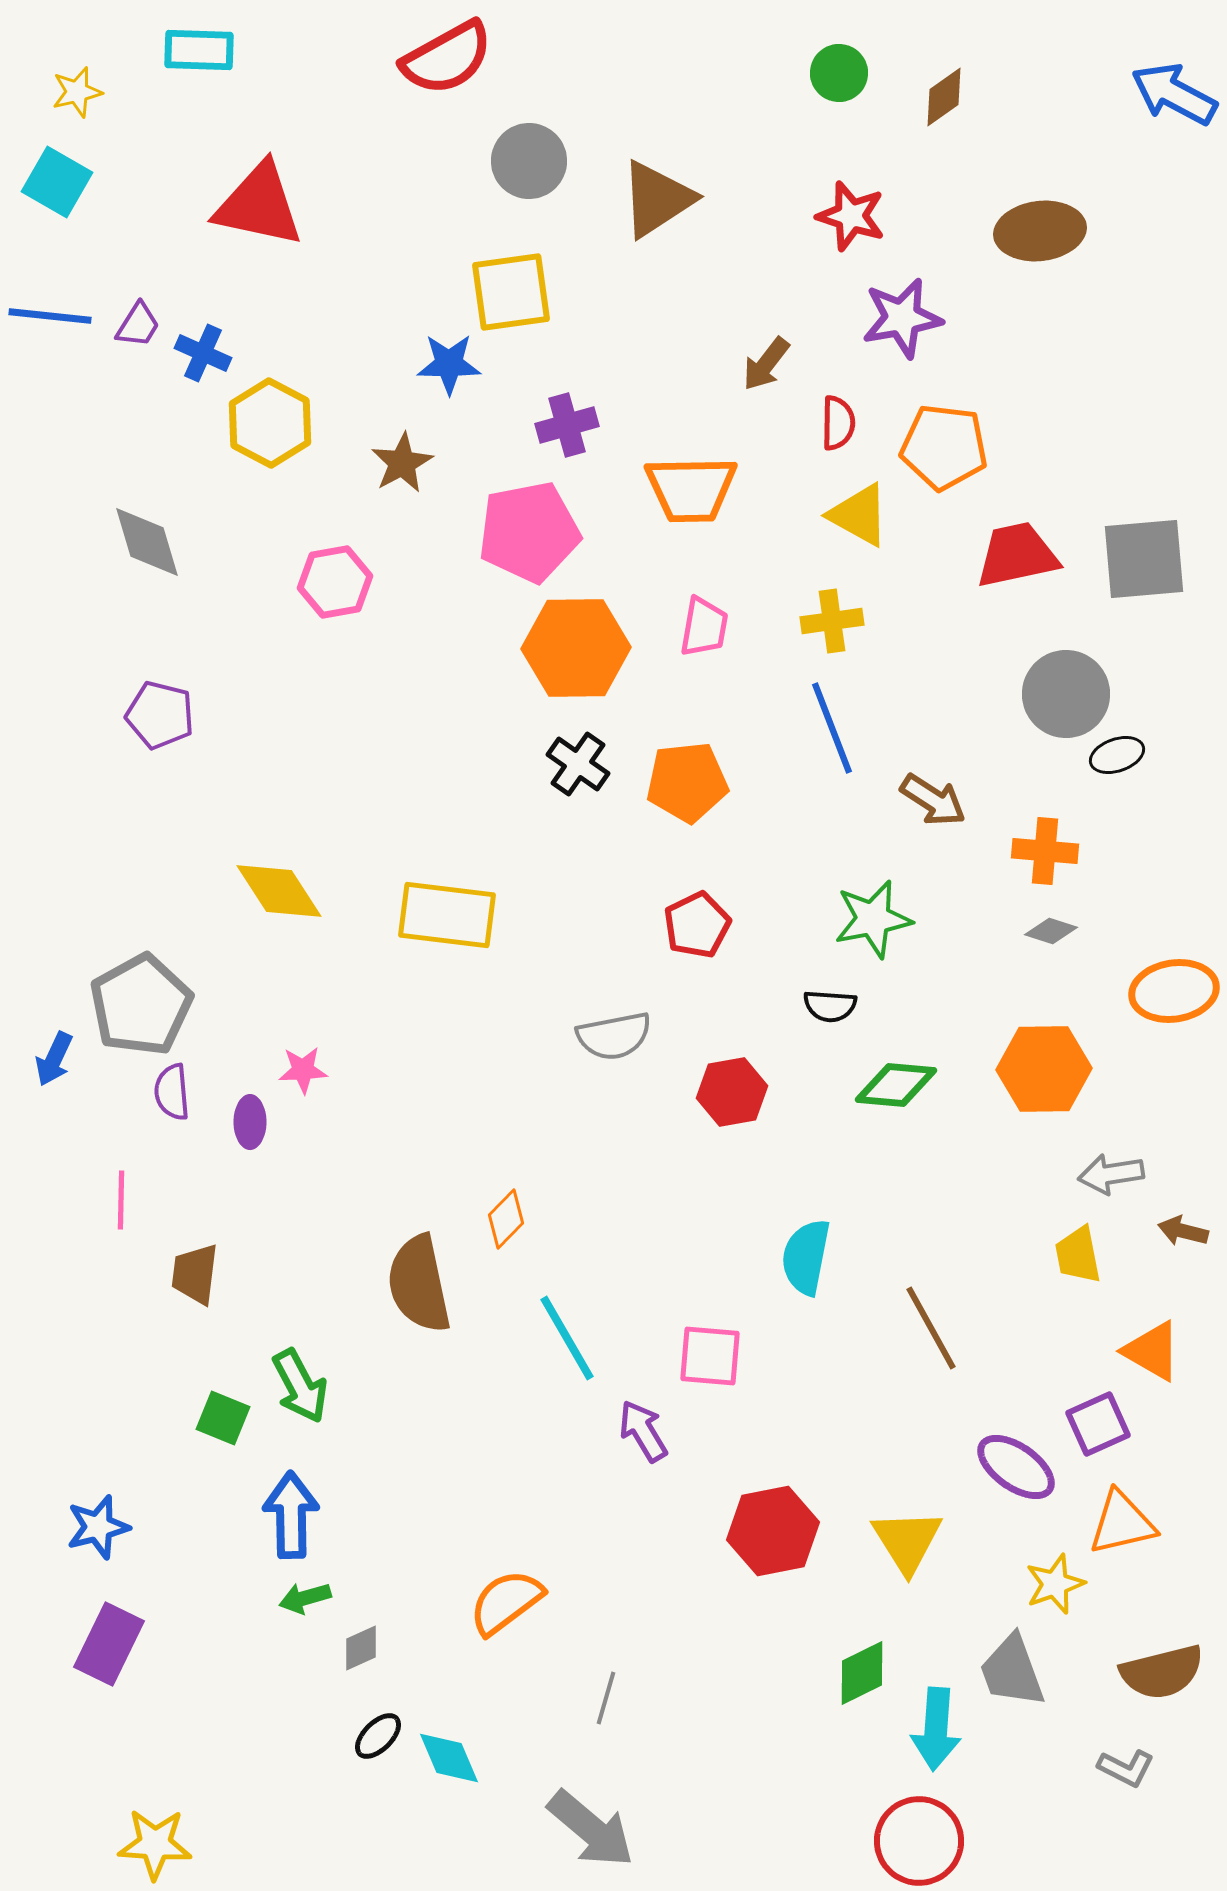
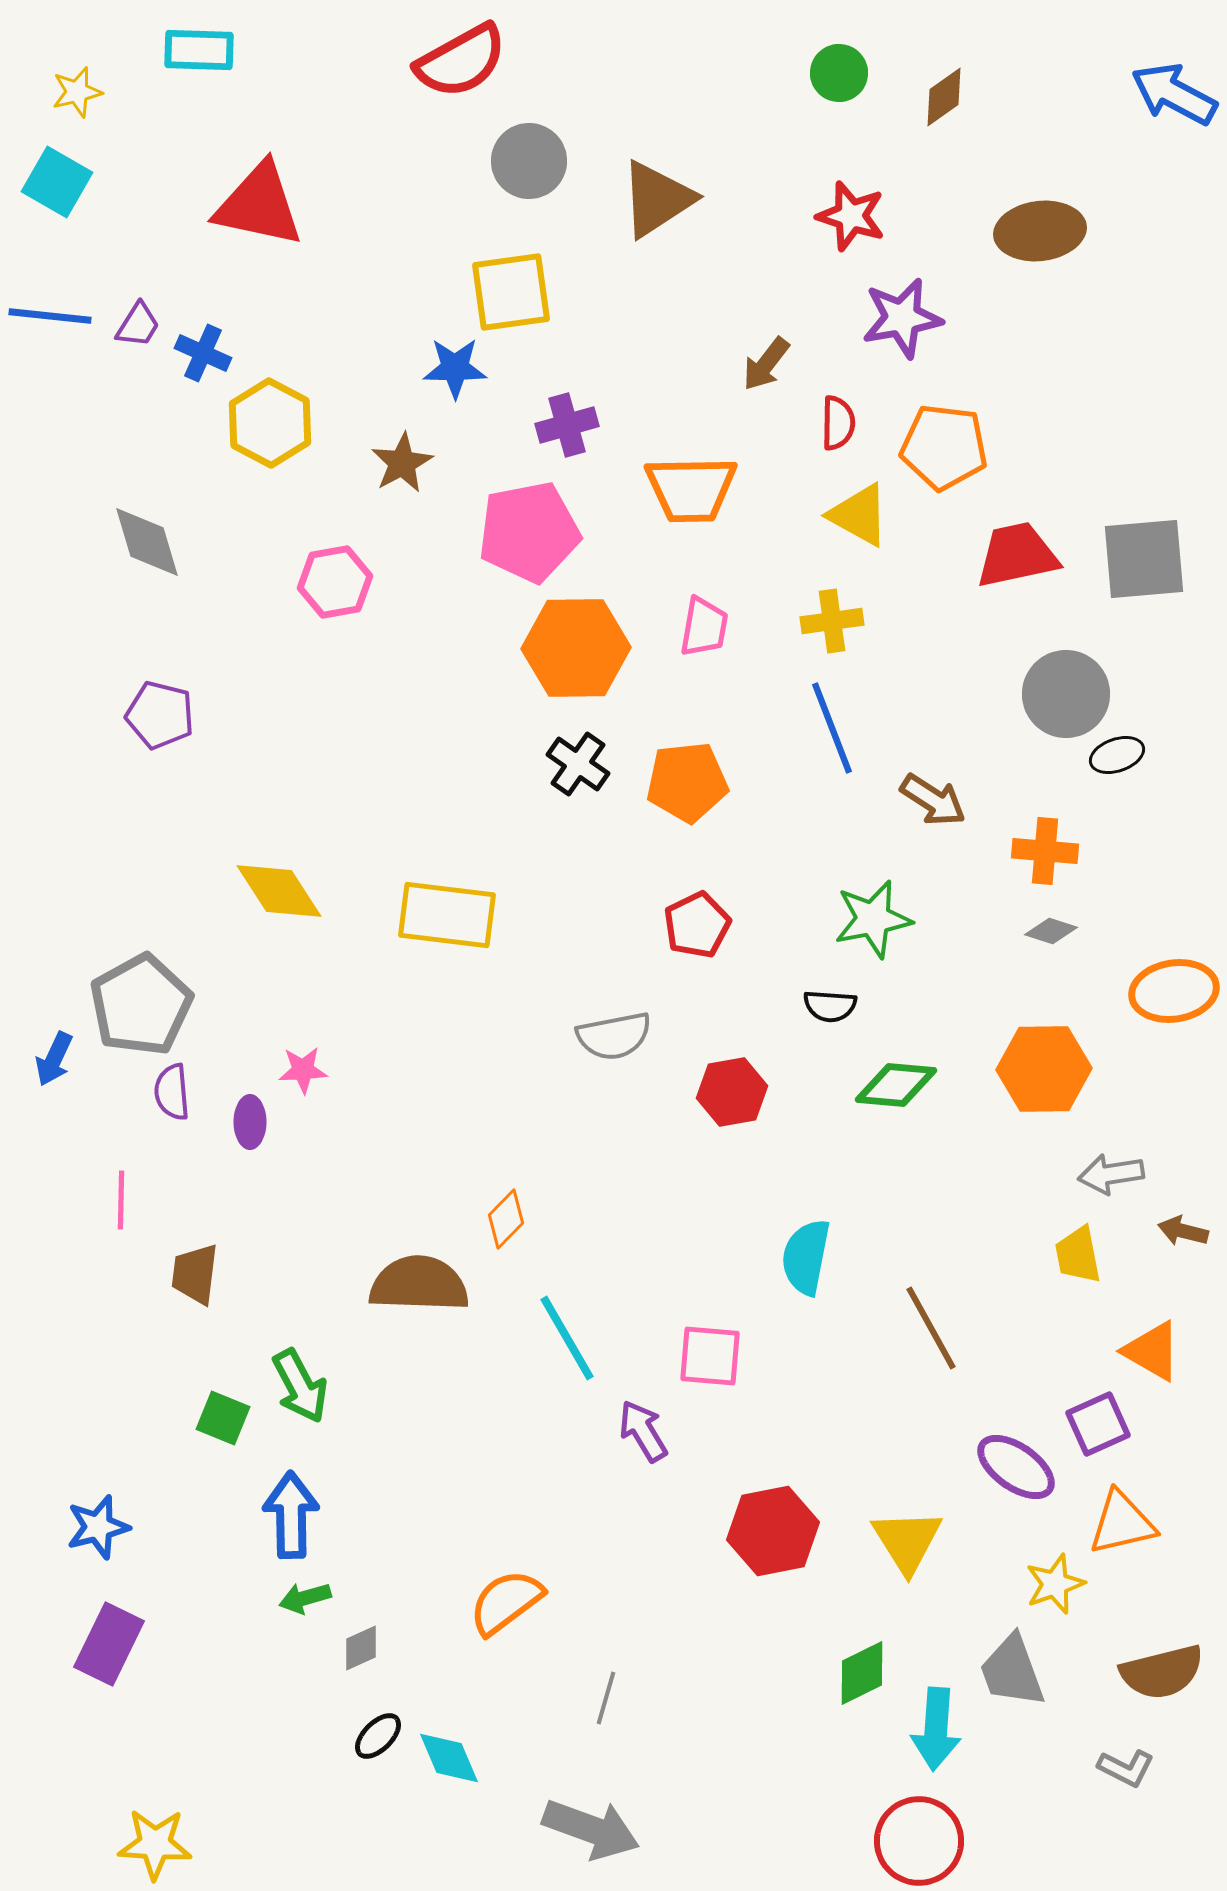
red semicircle at (447, 58): moved 14 px right, 3 px down
blue star at (449, 364): moved 6 px right, 4 px down
brown semicircle at (419, 1284): rotated 104 degrees clockwise
gray arrow at (591, 1829): rotated 20 degrees counterclockwise
